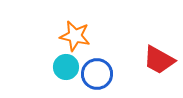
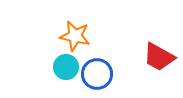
red trapezoid: moved 3 px up
